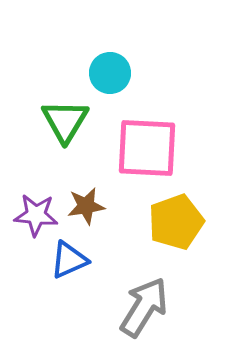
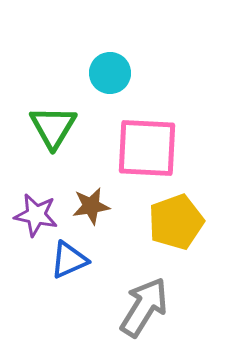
green triangle: moved 12 px left, 6 px down
brown star: moved 5 px right
purple star: rotated 6 degrees clockwise
